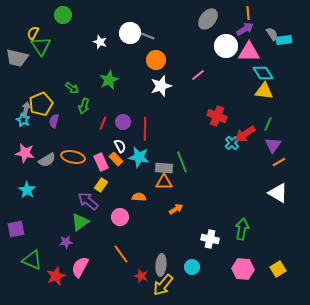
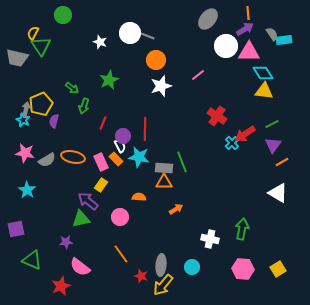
red cross at (217, 116): rotated 12 degrees clockwise
purple circle at (123, 122): moved 14 px down
green line at (268, 124): moved 4 px right; rotated 40 degrees clockwise
orange line at (279, 162): moved 3 px right
green triangle at (80, 222): moved 1 px right, 3 px up; rotated 24 degrees clockwise
pink semicircle at (80, 267): rotated 80 degrees counterclockwise
red star at (56, 276): moved 5 px right, 10 px down
